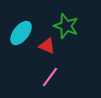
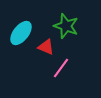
red triangle: moved 1 px left, 1 px down
pink line: moved 11 px right, 9 px up
